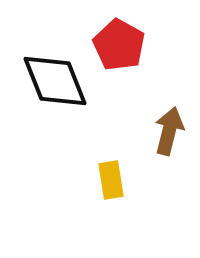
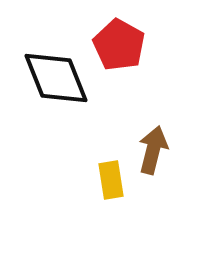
black diamond: moved 1 px right, 3 px up
brown arrow: moved 16 px left, 19 px down
